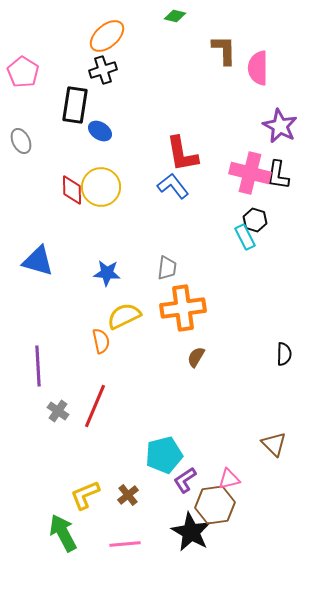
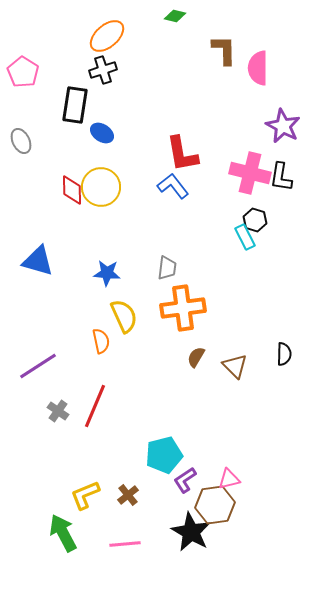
purple star: moved 3 px right
blue ellipse: moved 2 px right, 2 px down
black L-shape: moved 3 px right, 2 px down
yellow semicircle: rotated 92 degrees clockwise
purple line: rotated 60 degrees clockwise
brown triangle: moved 39 px left, 78 px up
